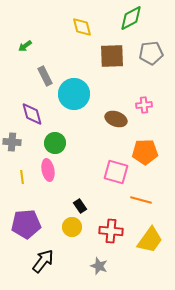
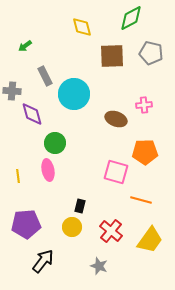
gray pentagon: rotated 20 degrees clockwise
gray cross: moved 51 px up
yellow line: moved 4 px left, 1 px up
black rectangle: rotated 48 degrees clockwise
red cross: rotated 35 degrees clockwise
